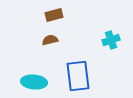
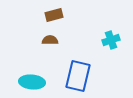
brown semicircle: rotated 14 degrees clockwise
blue rectangle: rotated 20 degrees clockwise
cyan ellipse: moved 2 px left
